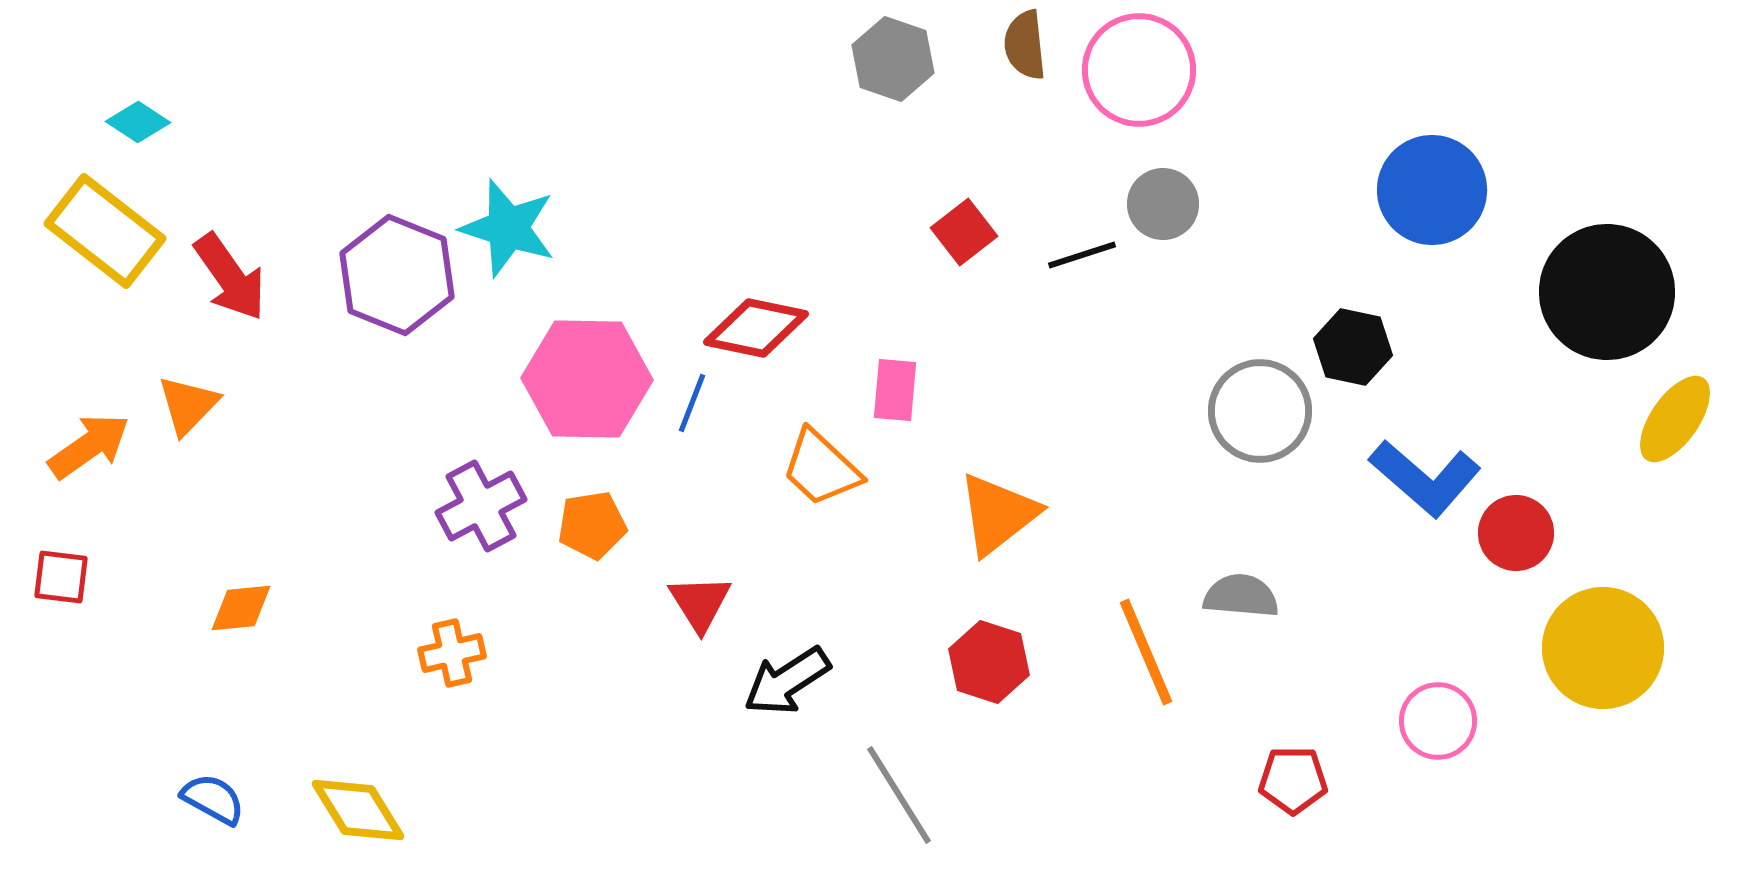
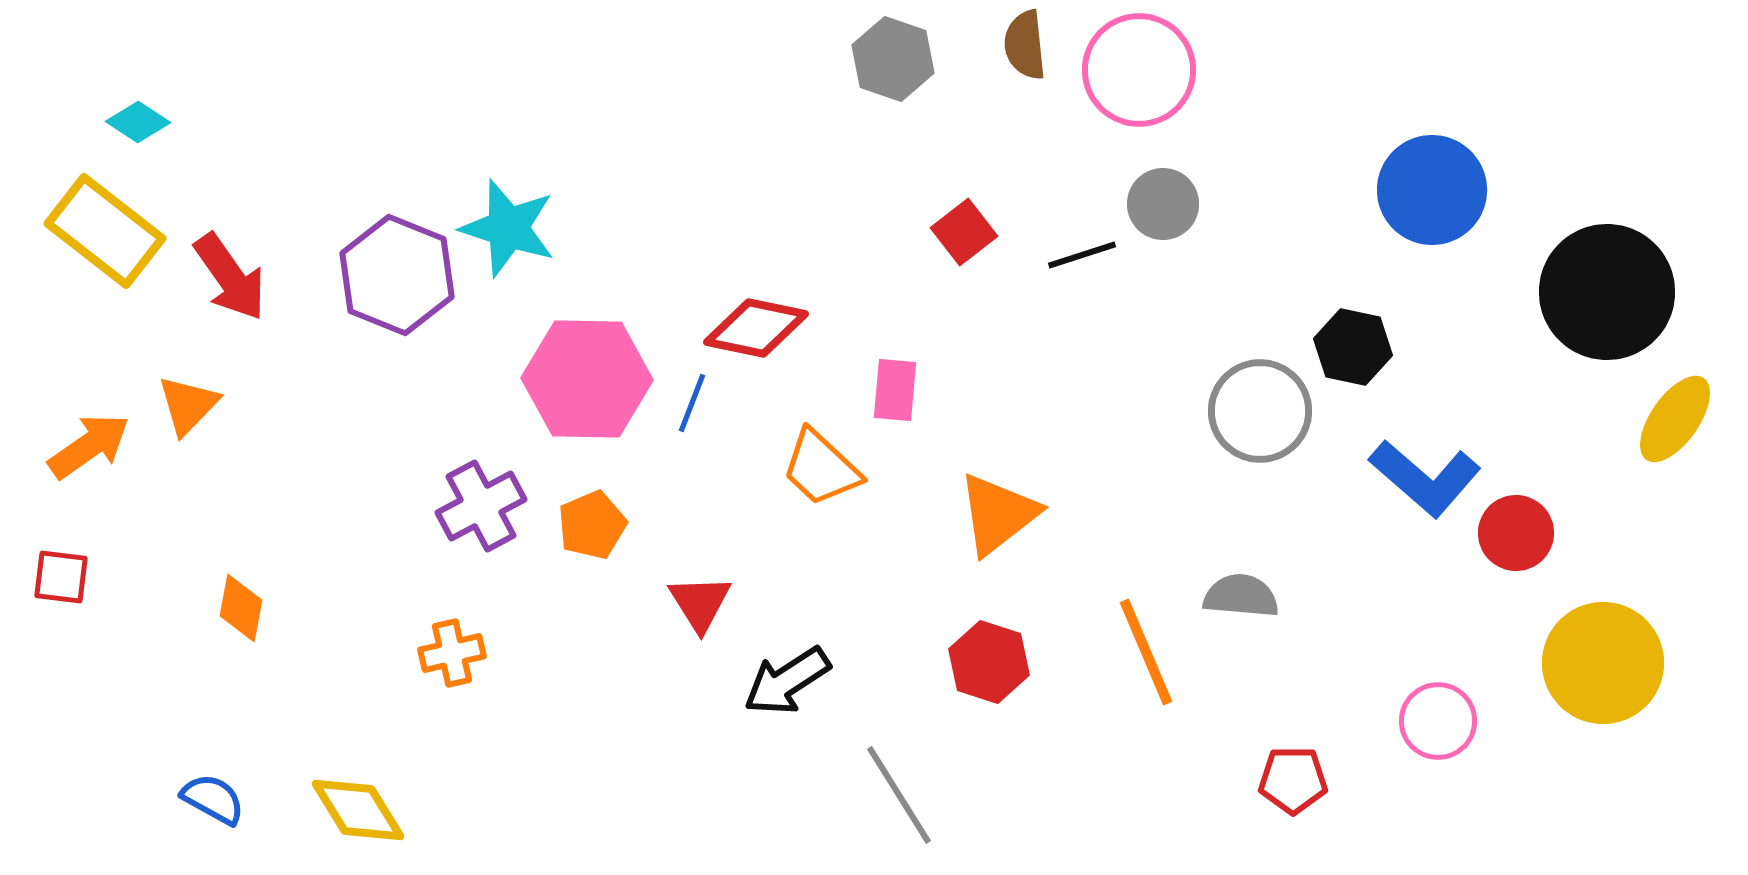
orange pentagon at (592, 525): rotated 14 degrees counterclockwise
orange diamond at (241, 608): rotated 74 degrees counterclockwise
yellow circle at (1603, 648): moved 15 px down
